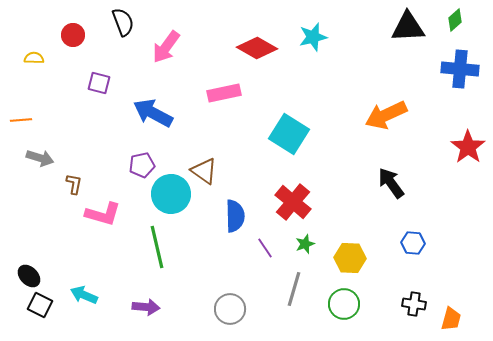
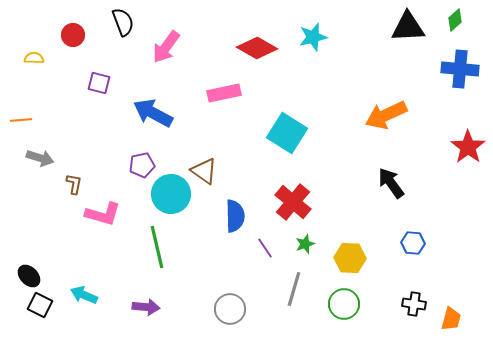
cyan square: moved 2 px left, 1 px up
